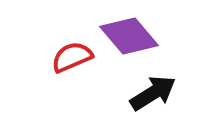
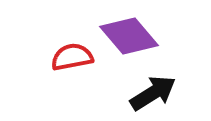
red semicircle: rotated 12 degrees clockwise
